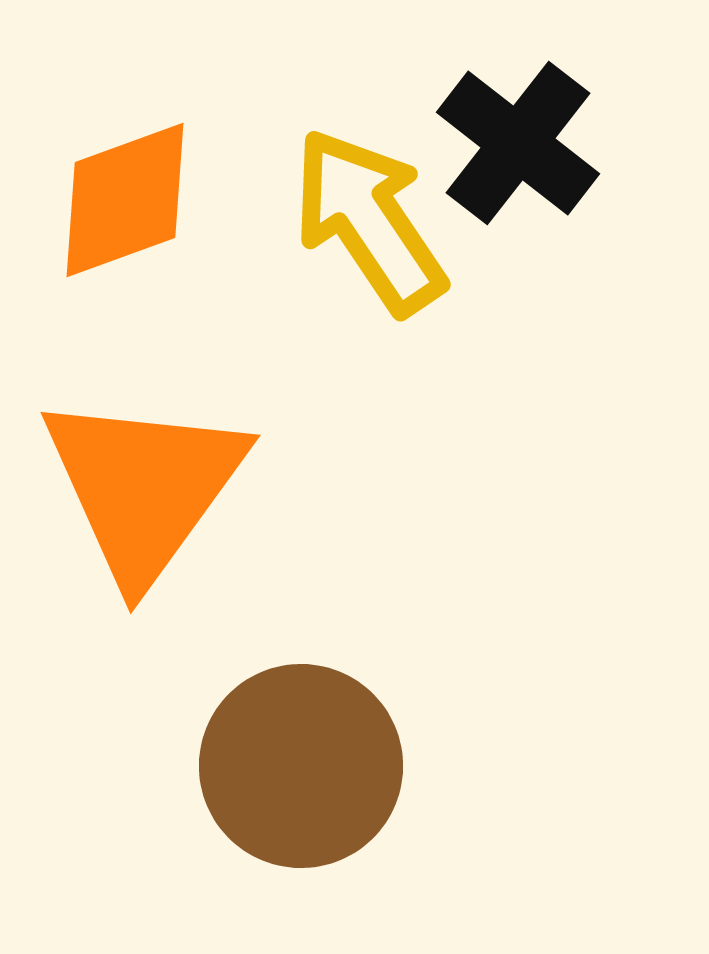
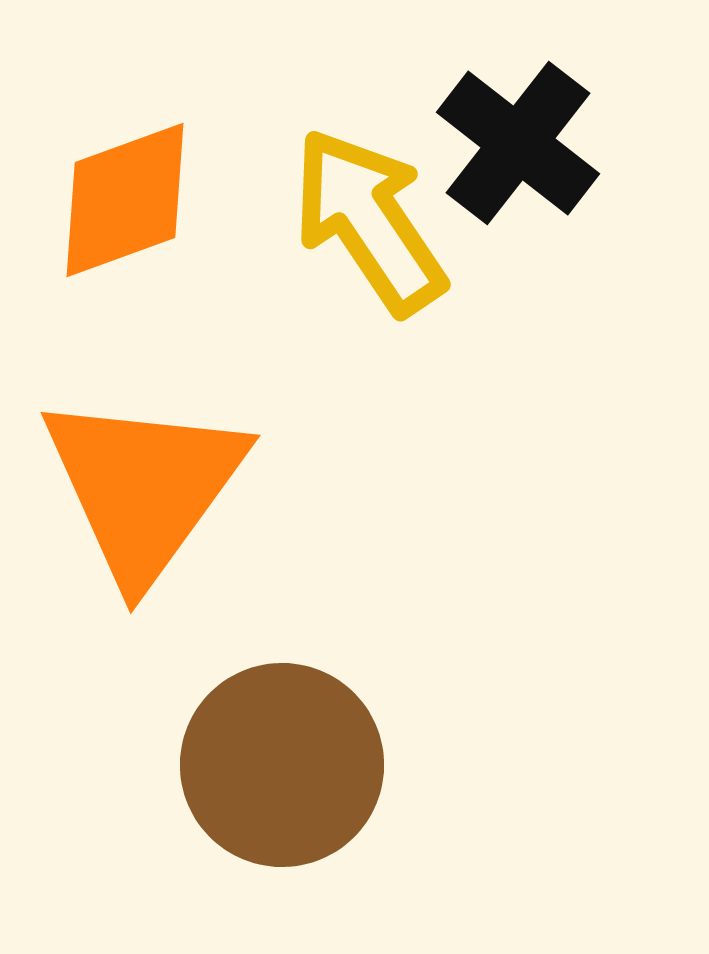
brown circle: moved 19 px left, 1 px up
